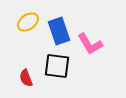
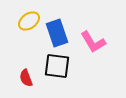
yellow ellipse: moved 1 px right, 1 px up
blue rectangle: moved 2 px left, 2 px down
pink L-shape: moved 3 px right, 2 px up
